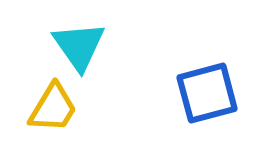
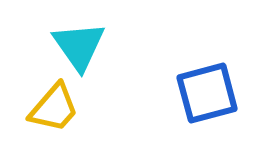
yellow trapezoid: moved 1 px right; rotated 10 degrees clockwise
